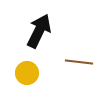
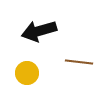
black arrow: rotated 132 degrees counterclockwise
